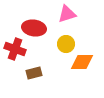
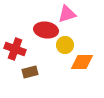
red ellipse: moved 12 px right, 2 px down
yellow circle: moved 1 px left, 1 px down
brown rectangle: moved 4 px left, 1 px up
